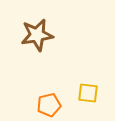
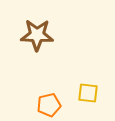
brown star: rotated 12 degrees clockwise
